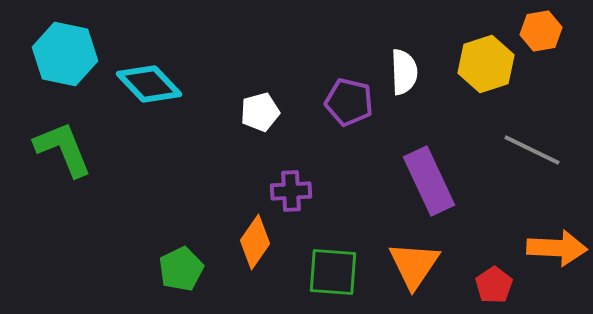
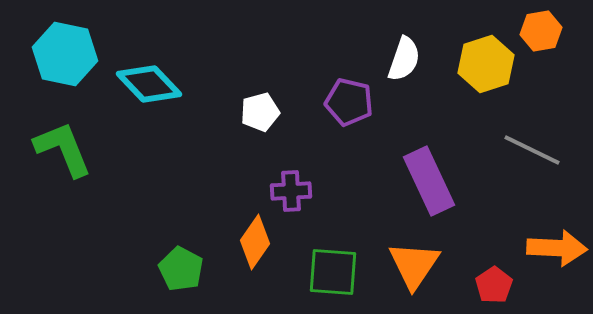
white semicircle: moved 13 px up; rotated 21 degrees clockwise
green pentagon: rotated 18 degrees counterclockwise
